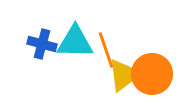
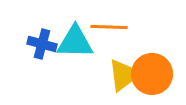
orange line: moved 3 px right, 23 px up; rotated 69 degrees counterclockwise
